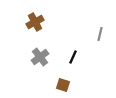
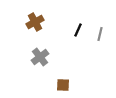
black line: moved 5 px right, 27 px up
brown square: rotated 16 degrees counterclockwise
